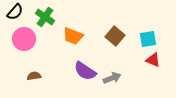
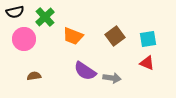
black semicircle: rotated 36 degrees clockwise
green cross: rotated 12 degrees clockwise
brown square: rotated 12 degrees clockwise
red triangle: moved 6 px left, 3 px down
gray arrow: rotated 30 degrees clockwise
